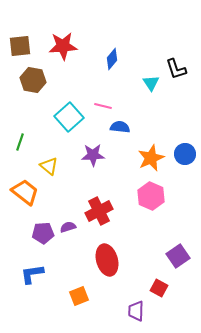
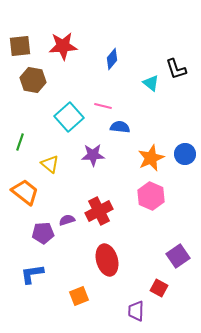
cyan triangle: rotated 18 degrees counterclockwise
yellow triangle: moved 1 px right, 2 px up
purple semicircle: moved 1 px left, 7 px up
